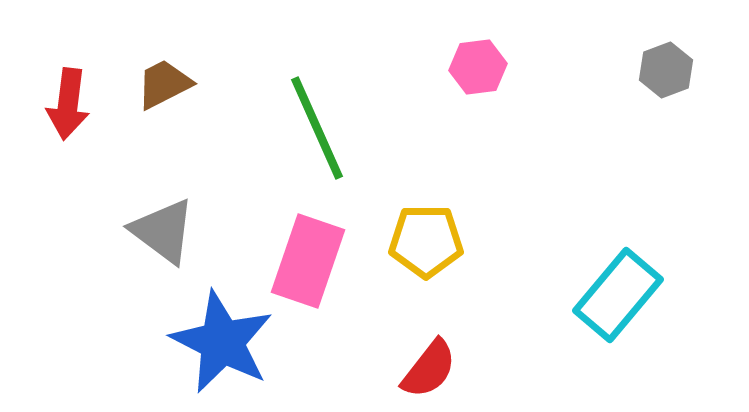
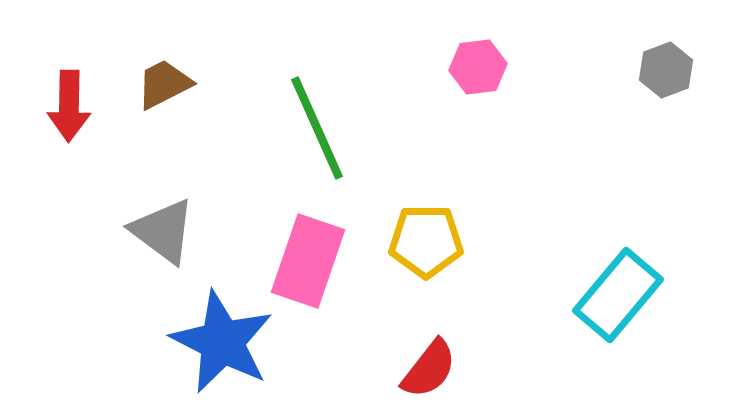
red arrow: moved 1 px right, 2 px down; rotated 6 degrees counterclockwise
